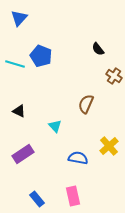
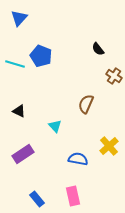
blue semicircle: moved 1 px down
